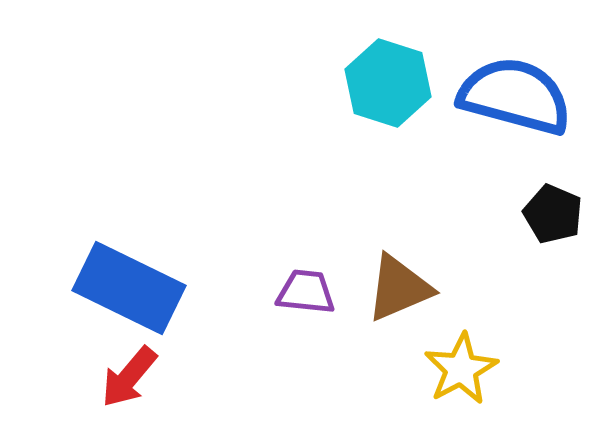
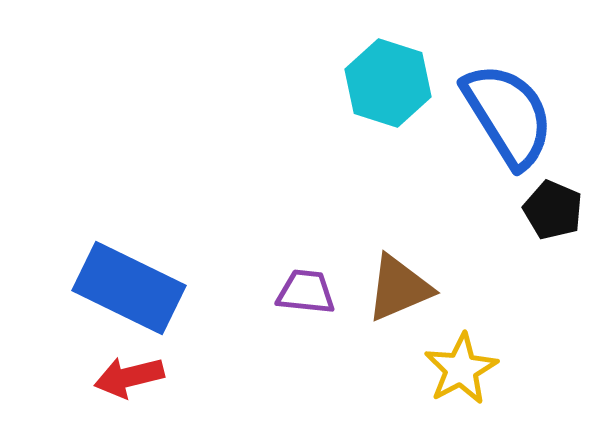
blue semicircle: moved 7 px left, 19 px down; rotated 43 degrees clockwise
black pentagon: moved 4 px up
red arrow: rotated 36 degrees clockwise
